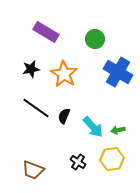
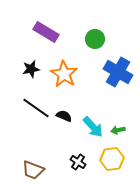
black semicircle: rotated 91 degrees clockwise
